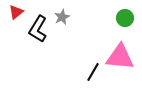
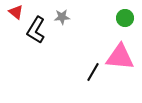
red triangle: rotated 42 degrees counterclockwise
gray star: rotated 21 degrees clockwise
black L-shape: moved 2 px left, 1 px down
